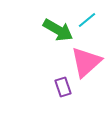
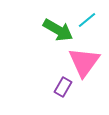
pink triangle: moved 2 px left; rotated 12 degrees counterclockwise
purple rectangle: rotated 48 degrees clockwise
